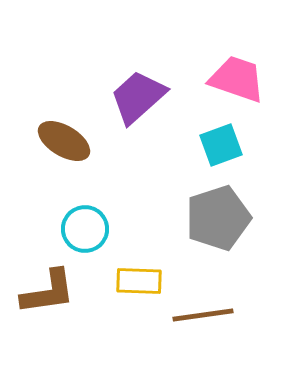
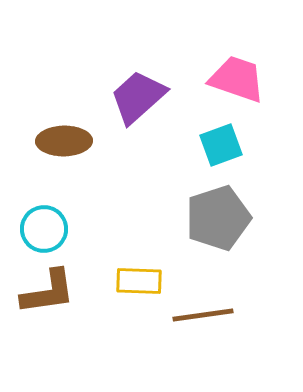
brown ellipse: rotated 32 degrees counterclockwise
cyan circle: moved 41 px left
